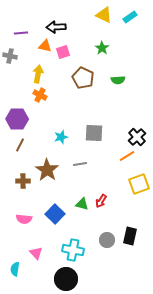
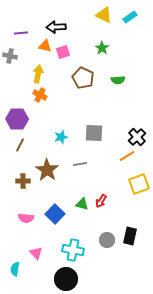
pink semicircle: moved 2 px right, 1 px up
